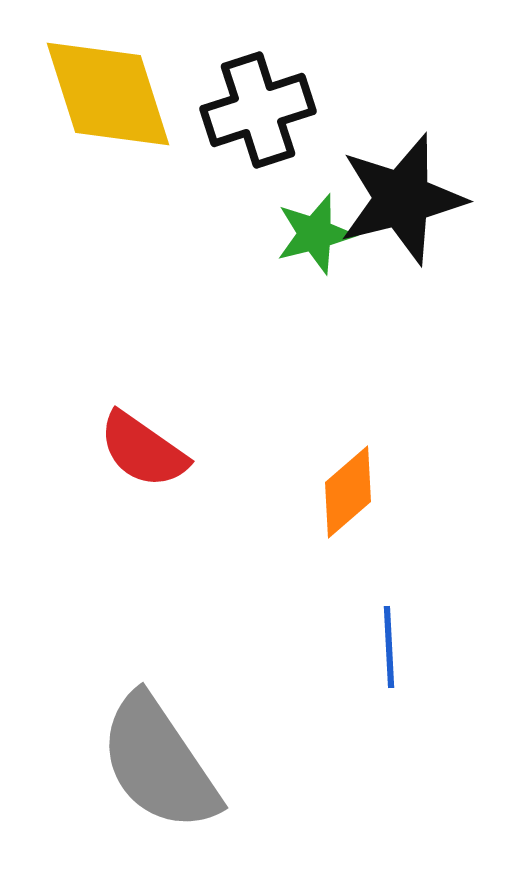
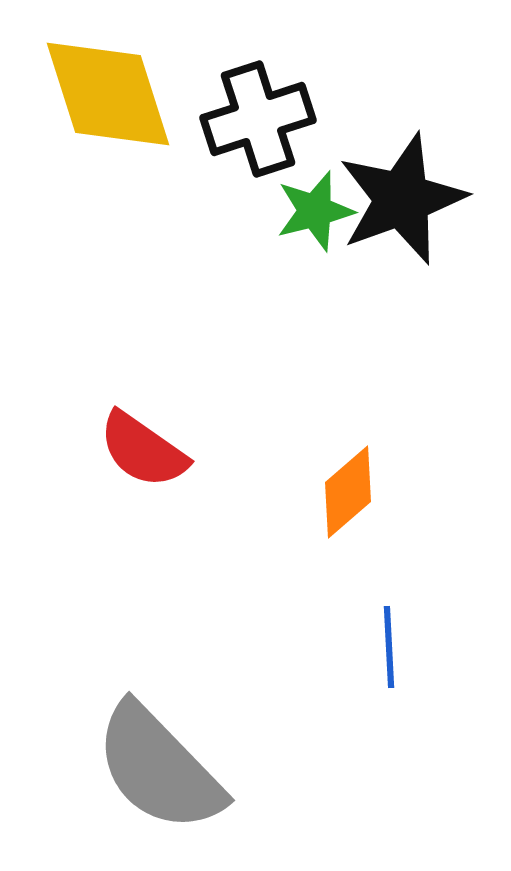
black cross: moved 9 px down
black star: rotated 6 degrees counterclockwise
green star: moved 23 px up
gray semicircle: moved 5 px down; rotated 10 degrees counterclockwise
